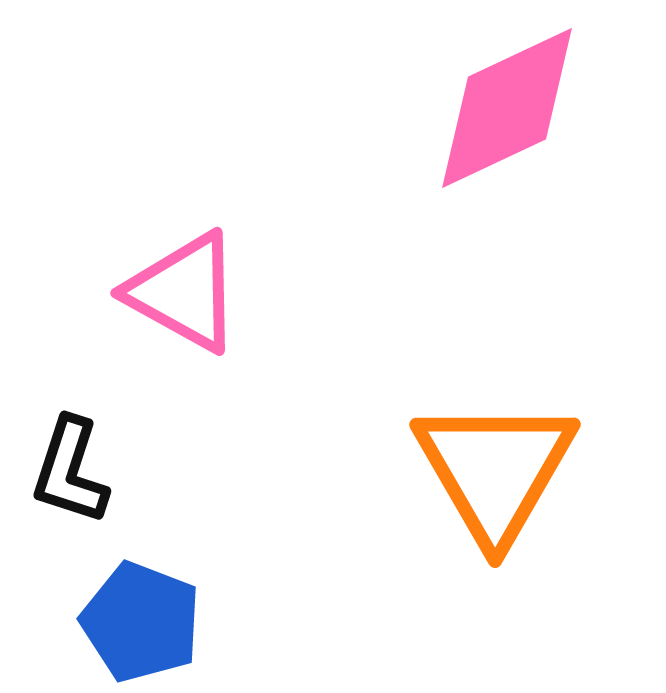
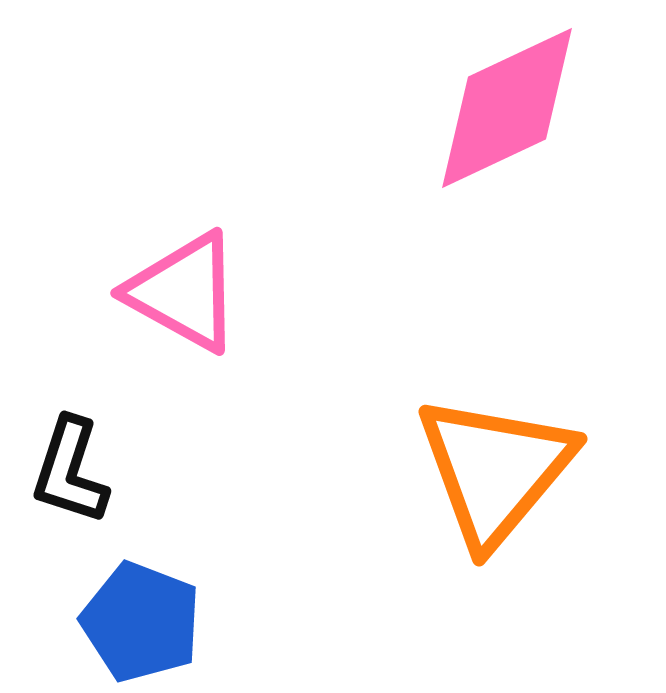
orange triangle: rotated 10 degrees clockwise
